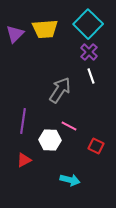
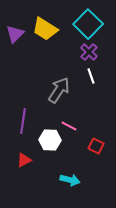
yellow trapezoid: rotated 36 degrees clockwise
gray arrow: moved 1 px left
